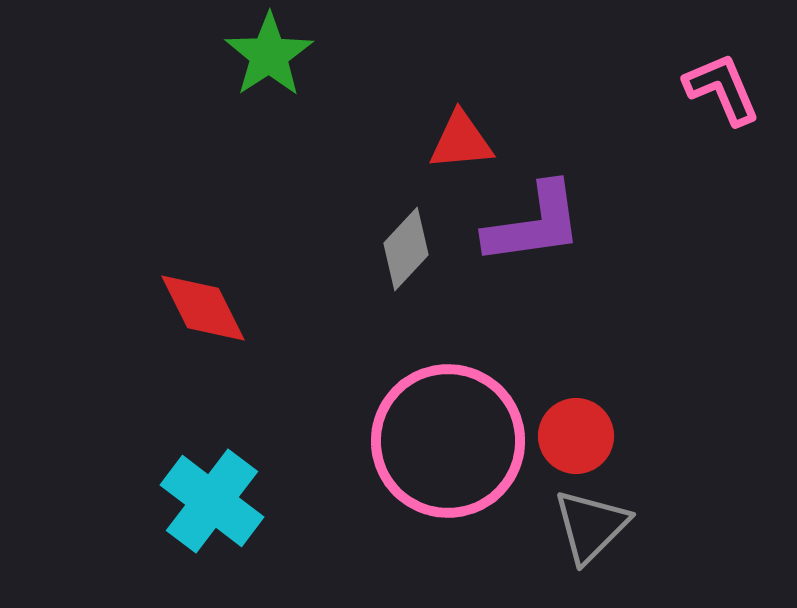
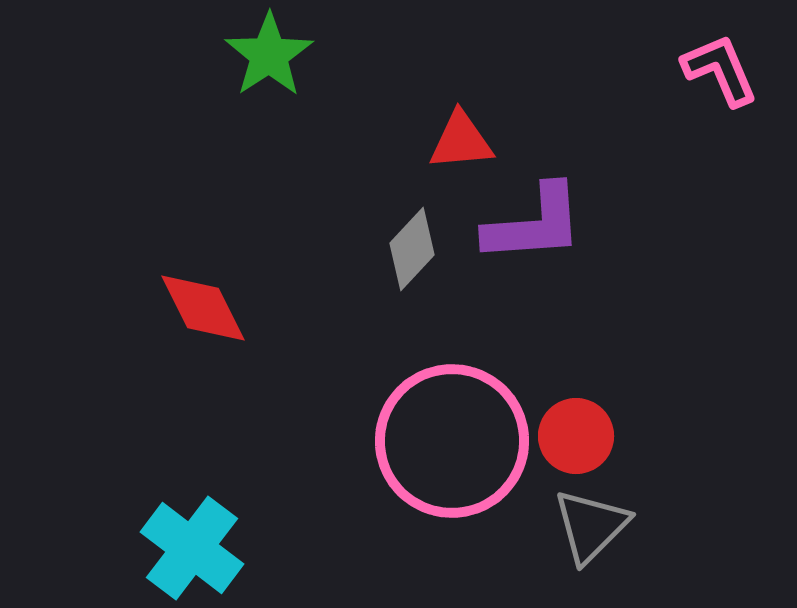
pink L-shape: moved 2 px left, 19 px up
purple L-shape: rotated 4 degrees clockwise
gray diamond: moved 6 px right
pink circle: moved 4 px right
cyan cross: moved 20 px left, 47 px down
